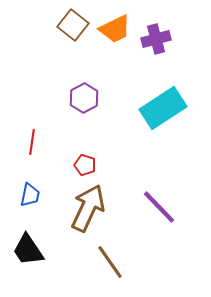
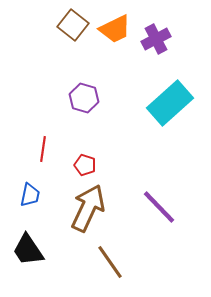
purple cross: rotated 12 degrees counterclockwise
purple hexagon: rotated 16 degrees counterclockwise
cyan rectangle: moved 7 px right, 5 px up; rotated 9 degrees counterclockwise
red line: moved 11 px right, 7 px down
